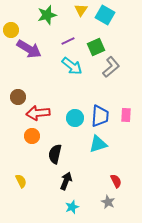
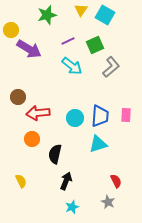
green square: moved 1 px left, 2 px up
orange circle: moved 3 px down
